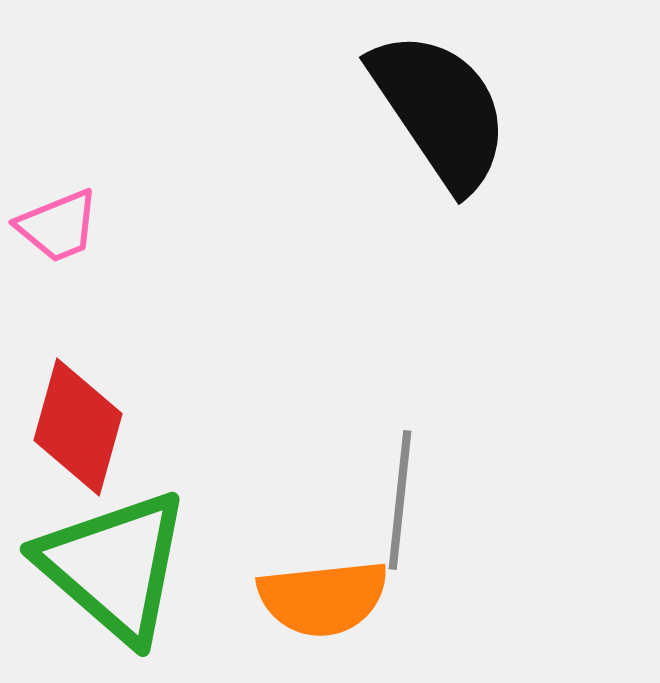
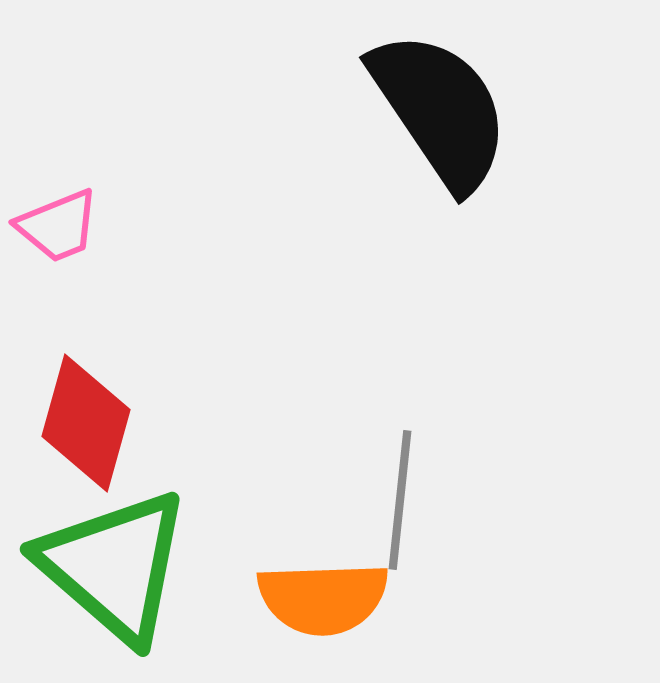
red diamond: moved 8 px right, 4 px up
orange semicircle: rotated 4 degrees clockwise
